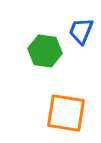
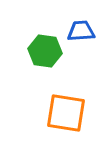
blue trapezoid: rotated 64 degrees clockwise
